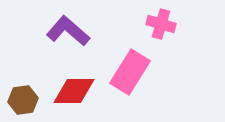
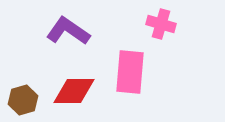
purple L-shape: rotated 6 degrees counterclockwise
pink rectangle: rotated 27 degrees counterclockwise
brown hexagon: rotated 8 degrees counterclockwise
